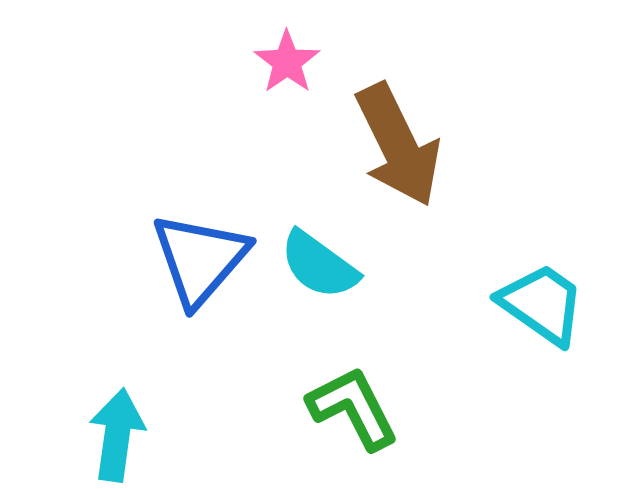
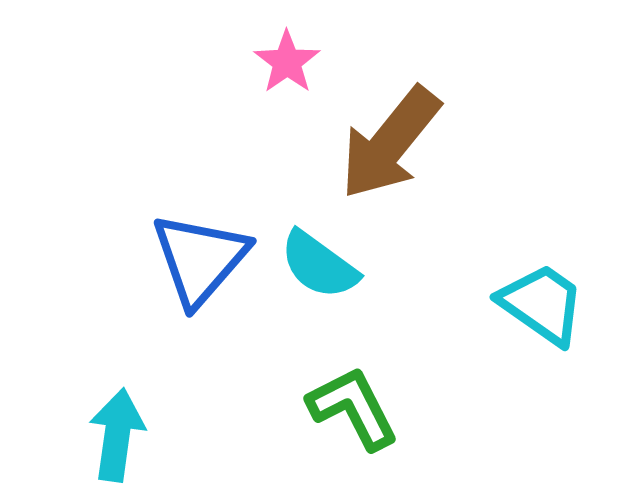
brown arrow: moved 8 px left, 2 px up; rotated 65 degrees clockwise
